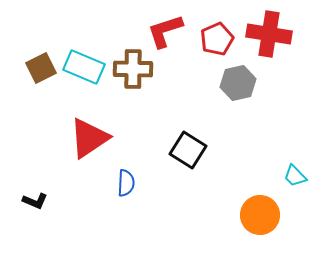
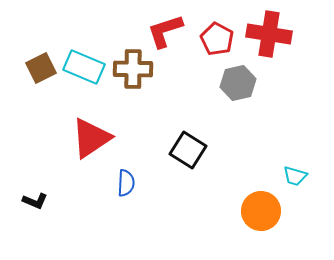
red pentagon: rotated 20 degrees counterclockwise
red triangle: moved 2 px right
cyan trapezoid: rotated 30 degrees counterclockwise
orange circle: moved 1 px right, 4 px up
